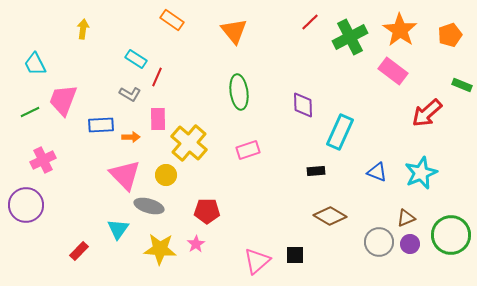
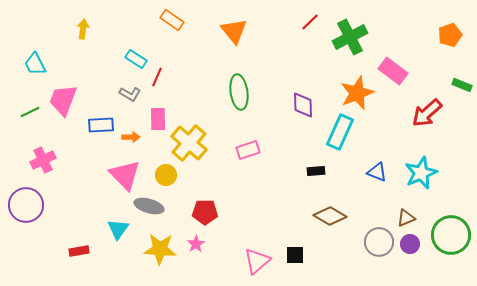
orange star at (400, 30): moved 43 px left, 63 px down; rotated 16 degrees clockwise
red pentagon at (207, 211): moved 2 px left, 1 px down
red rectangle at (79, 251): rotated 36 degrees clockwise
